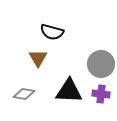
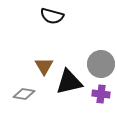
black semicircle: moved 16 px up
brown triangle: moved 6 px right, 8 px down
black triangle: moved 9 px up; rotated 16 degrees counterclockwise
